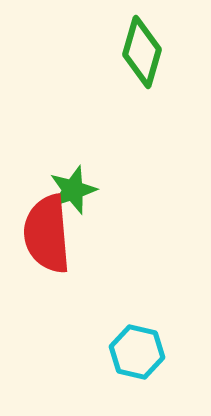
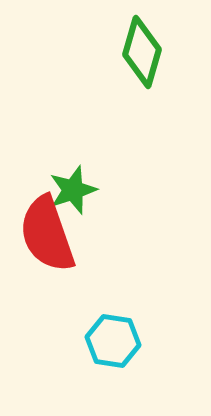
red semicircle: rotated 14 degrees counterclockwise
cyan hexagon: moved 24 px left, 11 px up; rotated 4 degrees counterclockwise
